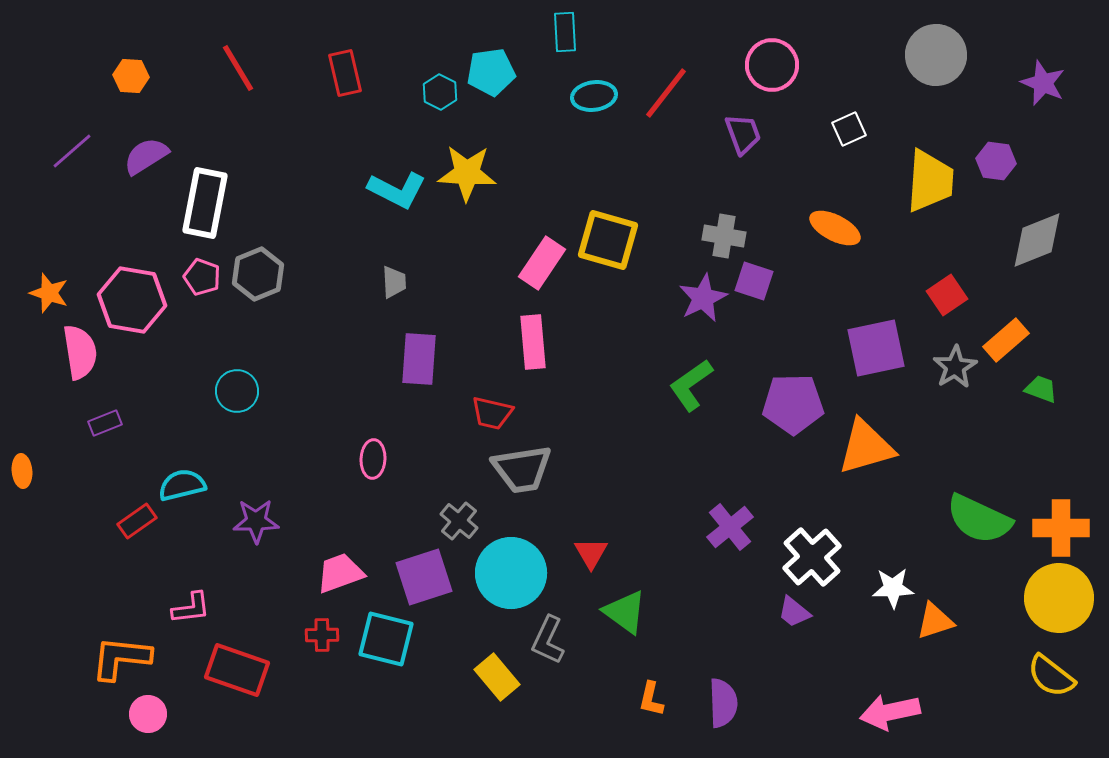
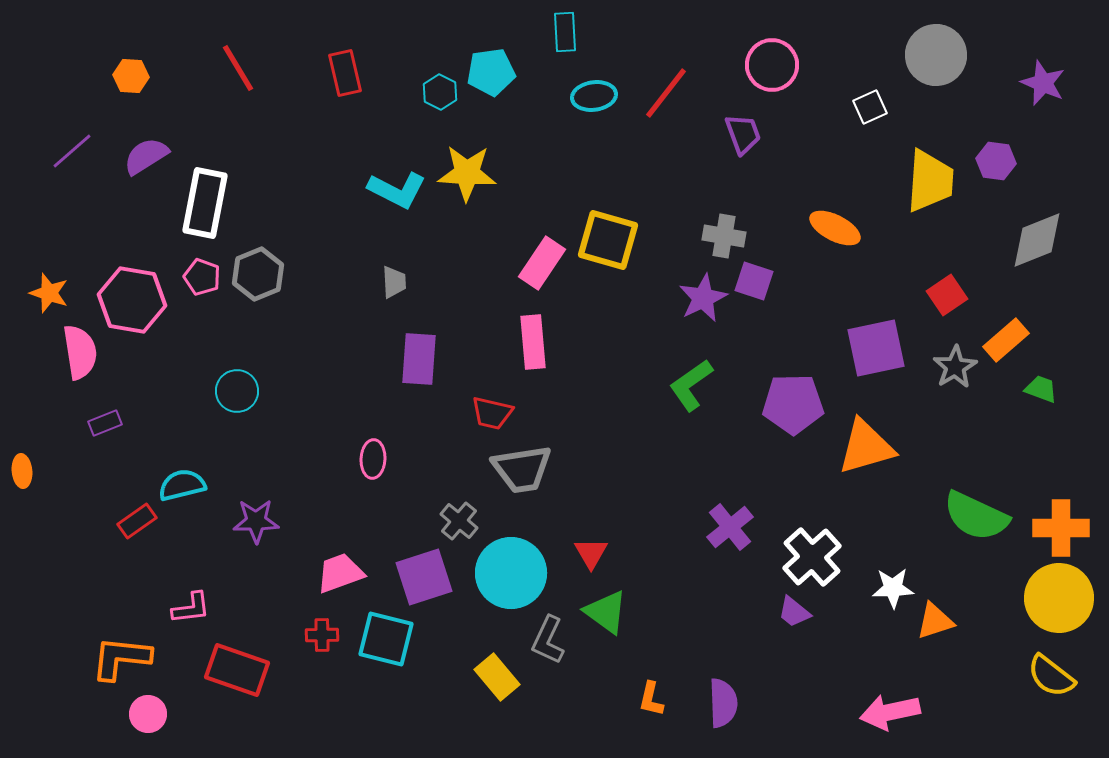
white square at (849, 129): moved 21 px right, 22 px up
green semicircle at (979, 519): moved 3 px left, 3 px up
green triangle at (625, 612): moved 19 px left
